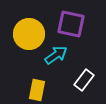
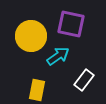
yellow circle: moved 2 px right, 2 px down
cyan arrow: moved 2 px right, 1 px down
